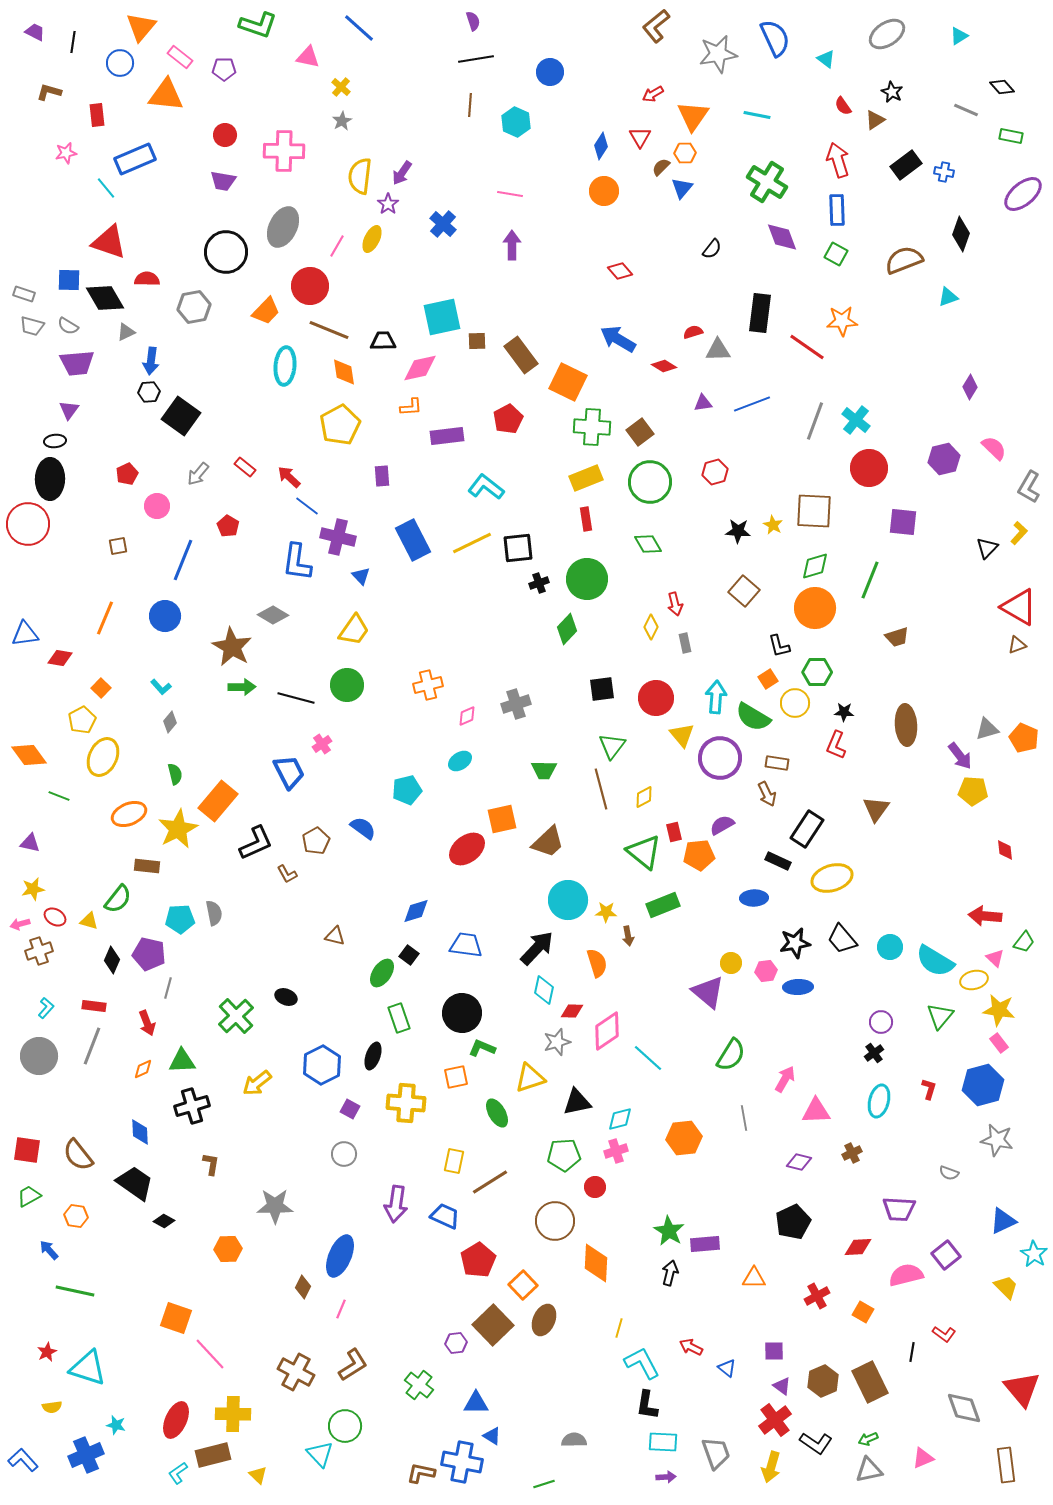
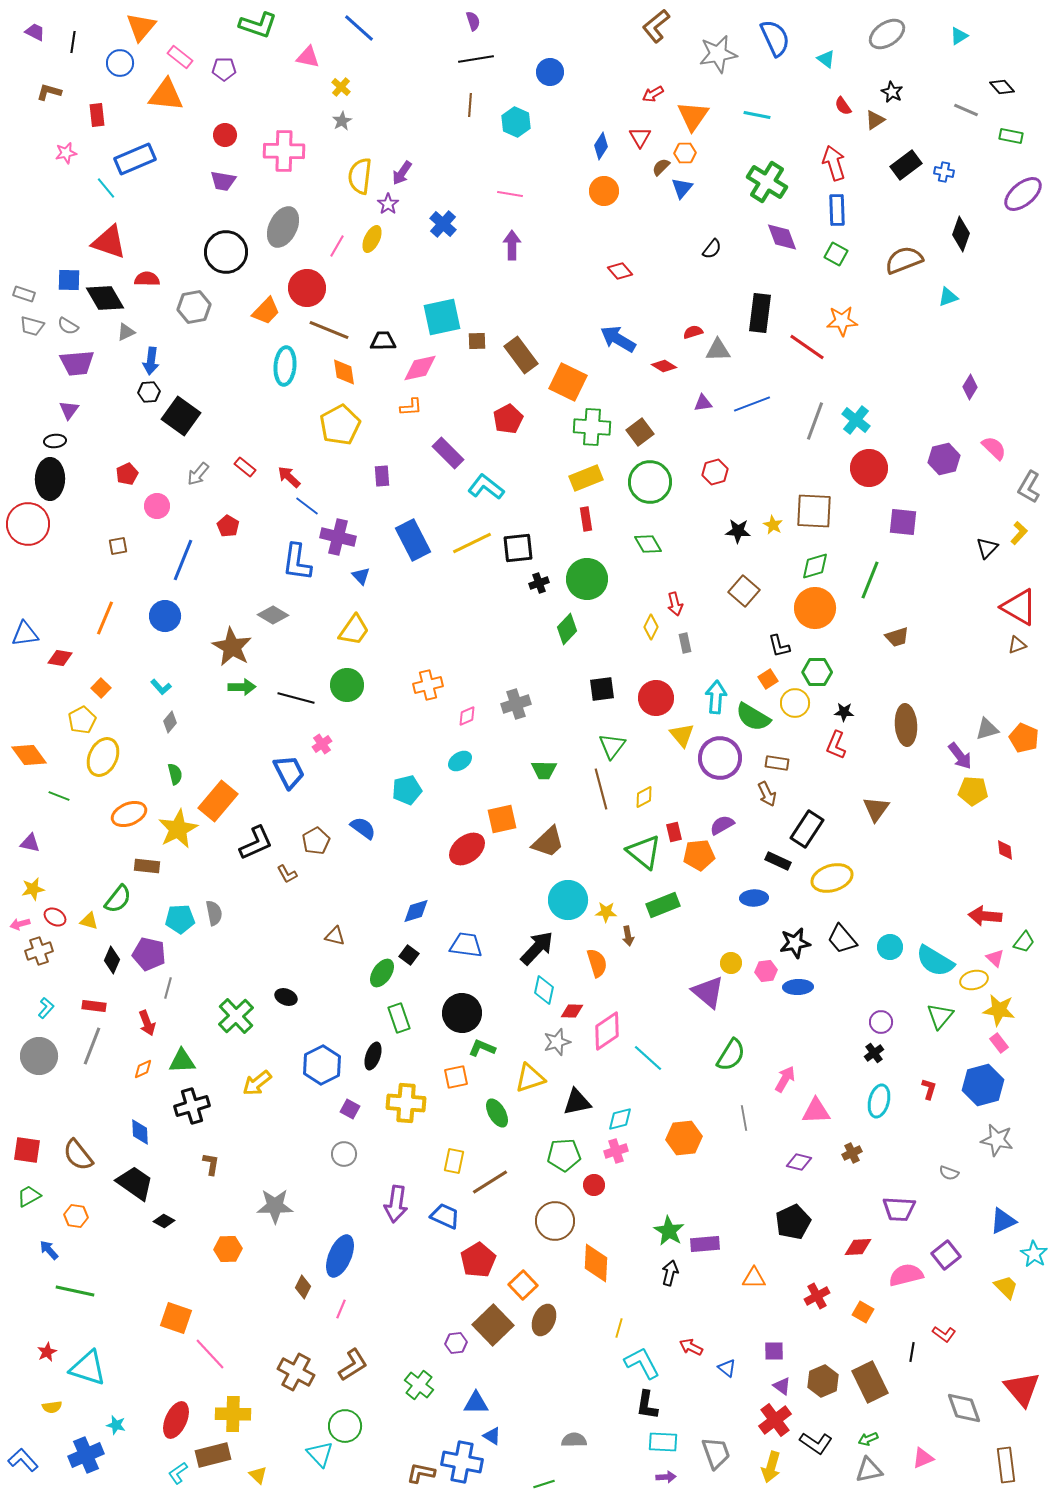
red arrow at (838, 160): moved 4 px left, 3 px down
red circle at (310, 286): moved 3 px left, 2 px down
purple rectangle at (447, 436): moved 1 px right, 17 px down; rotated 52 degrees clockwise
red circle at (595, 1187): moved 1 px left, 2 px up
